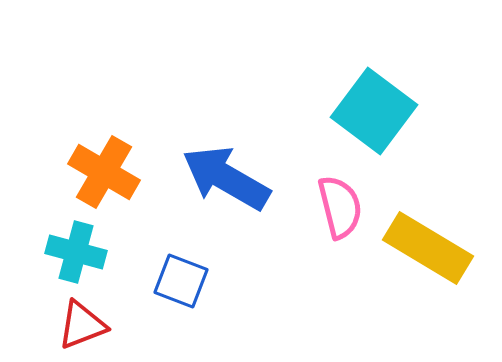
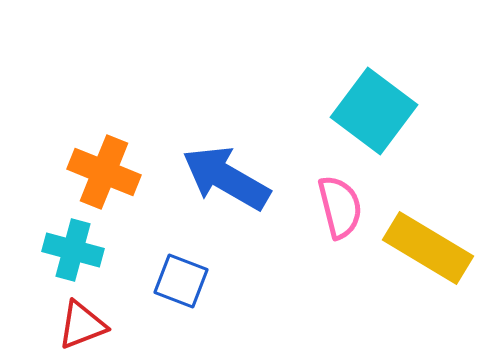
orange cross: rotated 8 degrees counterclockwise
cyan cross: moved 3 px left, 2 px up
